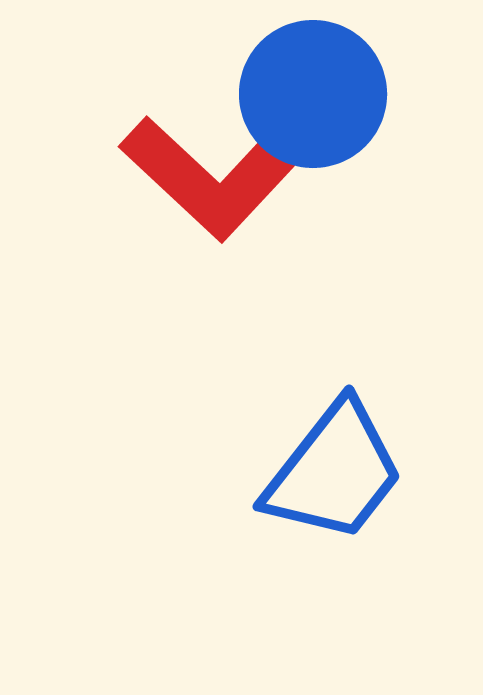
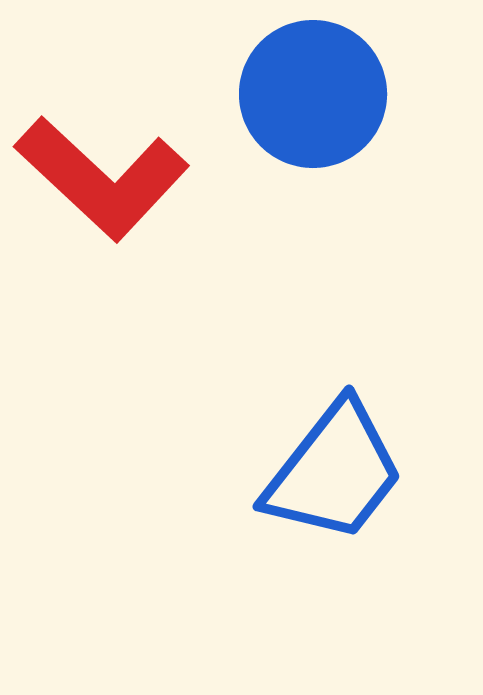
red L-shape: moved 105 px left
